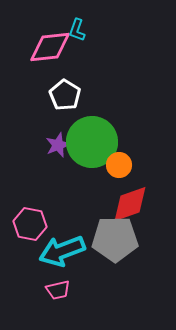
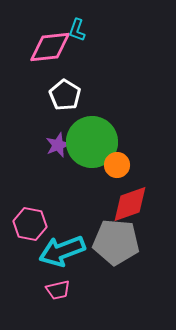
orange circle: moved 2 px left
gray pentagon: moved 1 px right, 3 px down; rotated 6 degrees clockwise
